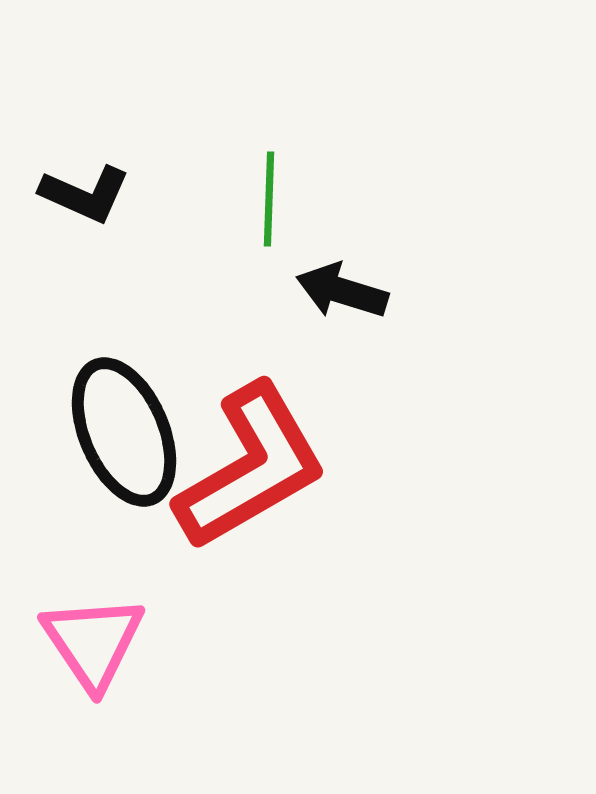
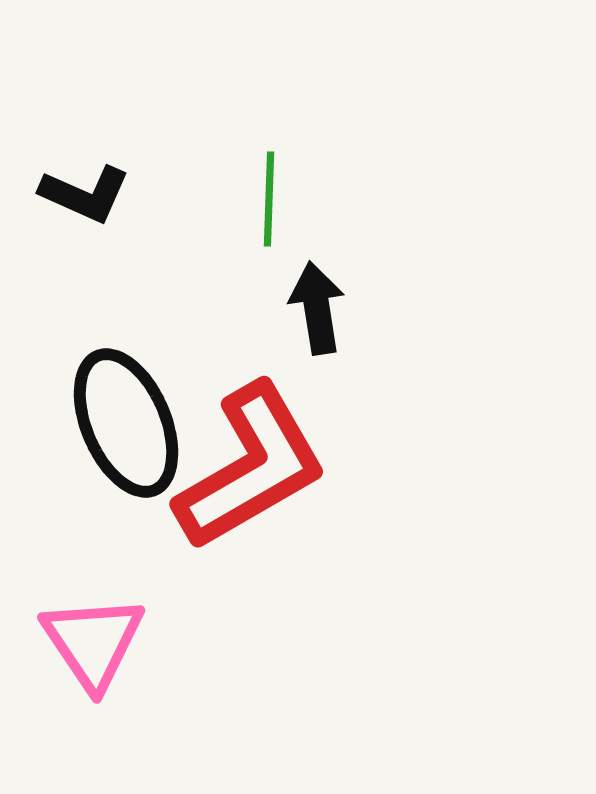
black arrow: moved 25 px left, 17 px down; rotated 64 degrees clockwise
black ellipse: moved 2 px right, 9 px up
